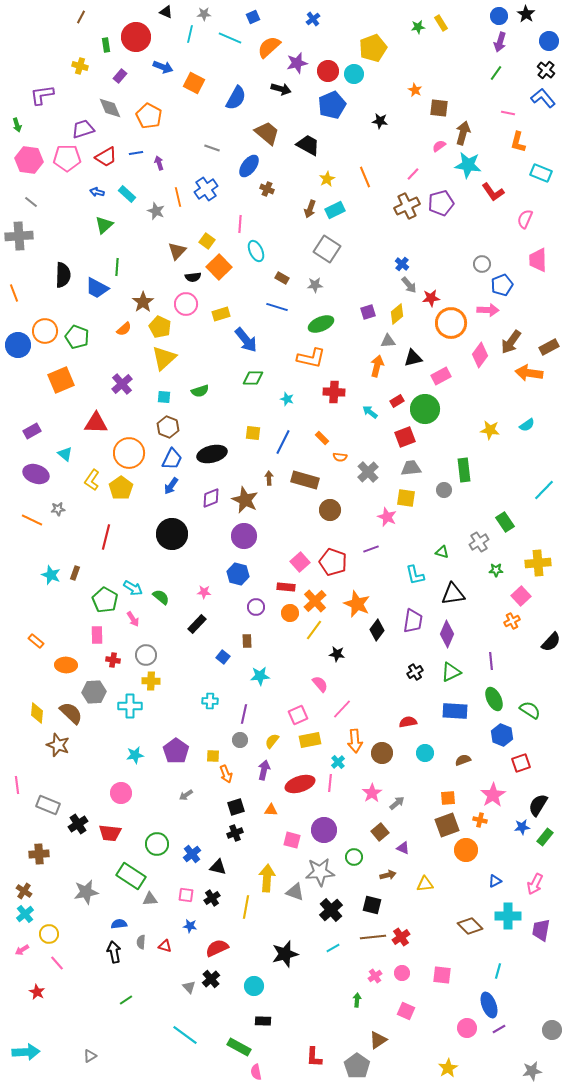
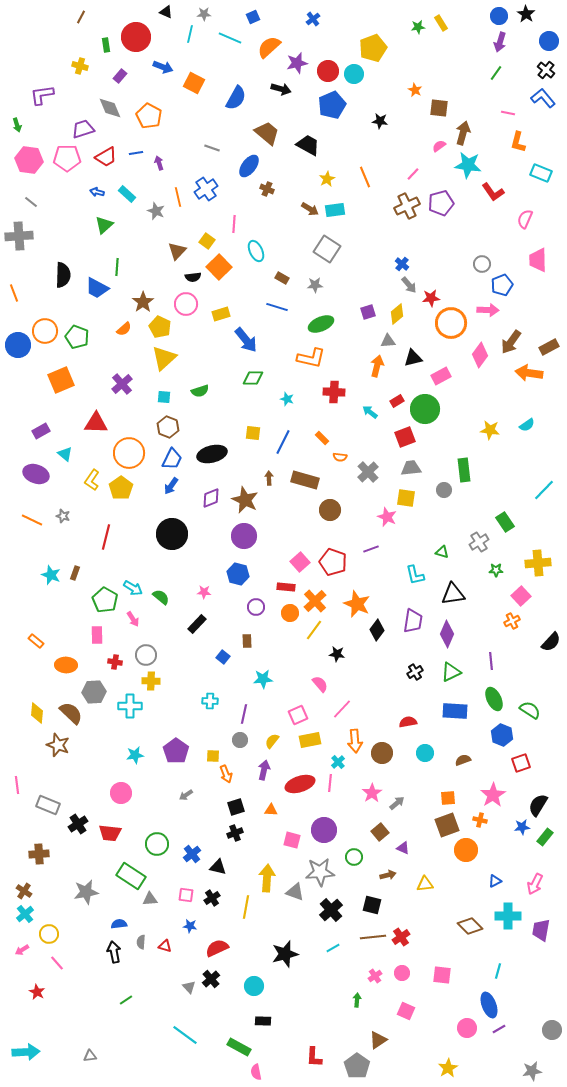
brown arrow at (310, 209): rotated 78 degrees counterclockwise
cyan rectangle at (335, 210): rotated 18 degrees clockwise
pink line at (240, 224): moved 6 px left
purple rectangle at (32, 431): moved 9 px right
gray star at (58, 509): moved 5 px right, 7 px down; rotated 24 degrees clockwise
red cross at (113, 660): moved 2 px right, 2 px down
cyan star at (260, 676): moved 3 px right, 3 px down
gray triangle at (90, 1056): rotated 24 degrees clockwise
